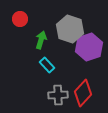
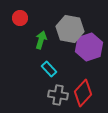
red circle: moved 1 px up
gray hexagon: rotated 8 degrees counterclockwise
cyan rectangle: moved 2 px right, 4 px down
gray cross: rotated 12 degrees clockwise
